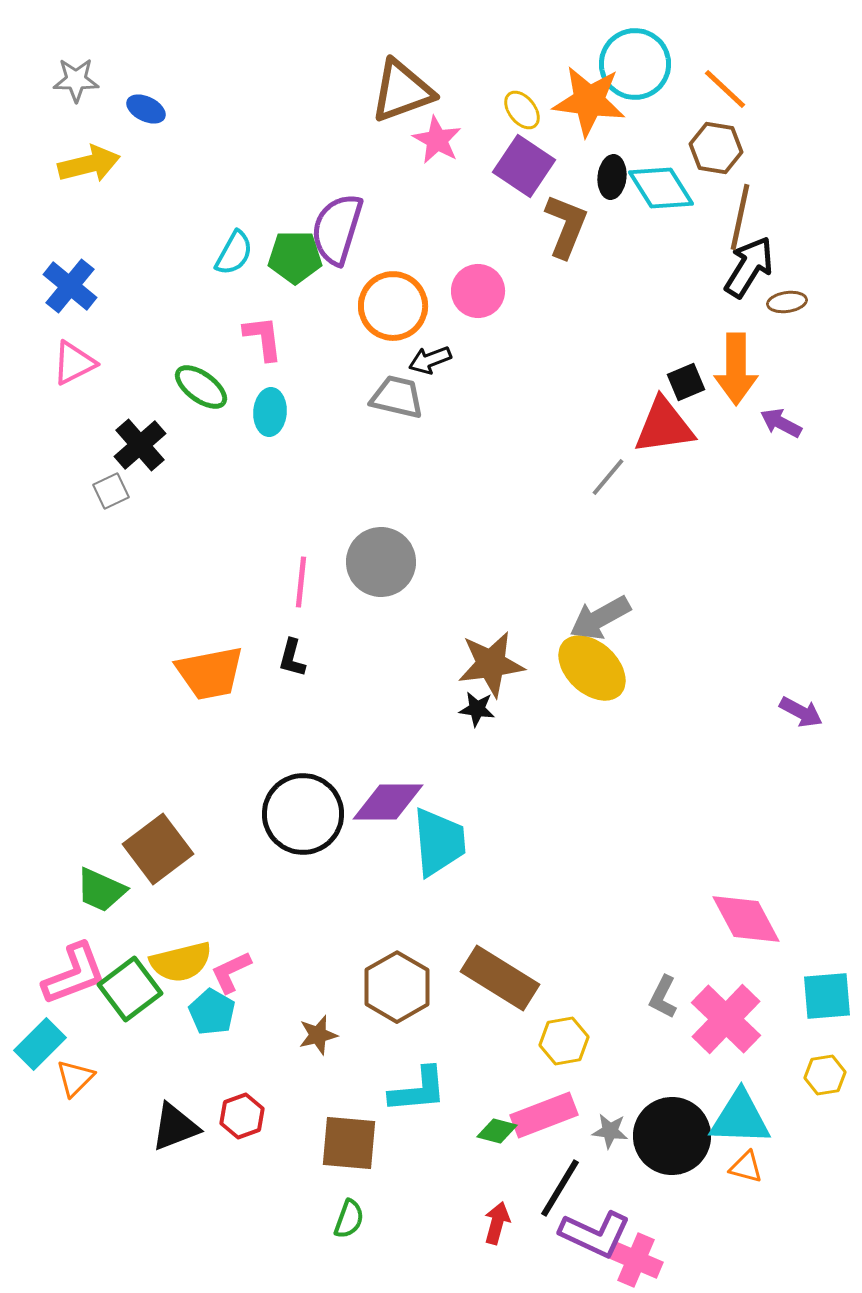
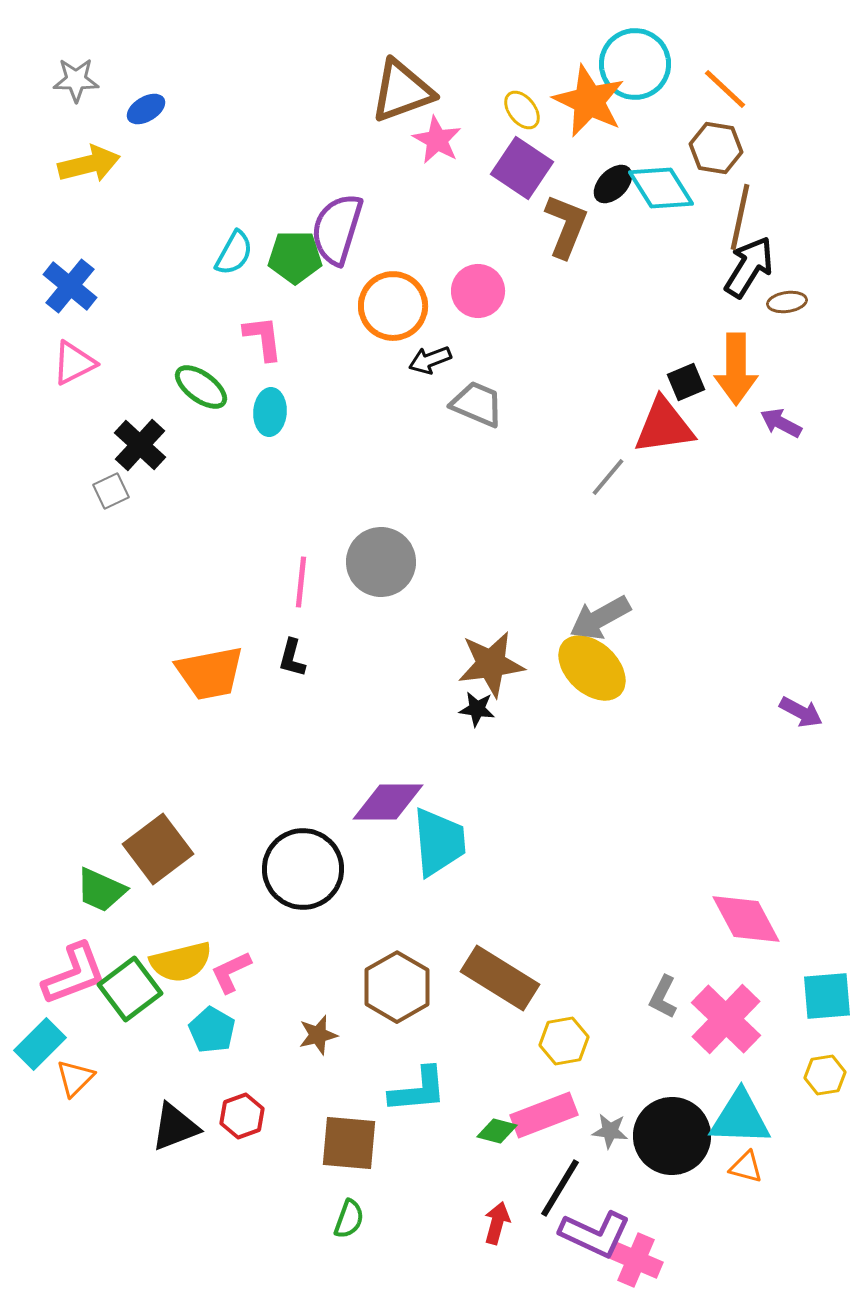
orange star at (589, 101): rotated 18 degrees clockwise
blue ellipse at (146, 109): rotated 57 degrees counterclockwise
purple square at (524, 166): moved 2 px left, 2 px down
black ellipse at (612, 177): moved 1 px right, 7 px down; rotated 39 degrees clockwise
gray trapezoid at (397, 397): moved 80 px right, 7 px down; rotated 10 degrees clockwise
black cross at (140, 445): rotated 6 degrees counterclockwise
black circle at (303, 814): moved 55 px down
cyan pentagon at (212, 1012): moved 18 px down
